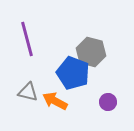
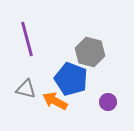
gray hexagon: moved 1 px left
blue pentagon: moved 2 px left, 6 px down
gray triangle: moved 2 px left, 3 px up
